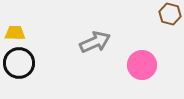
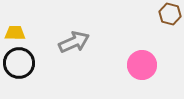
gray arrow: moved 21 px left
